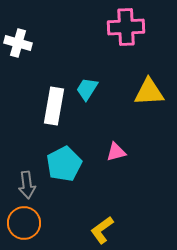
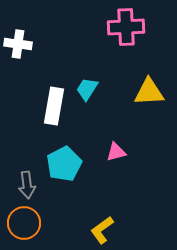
white cross: moved 1 px down; rotated 8 degrees counterclockwise
